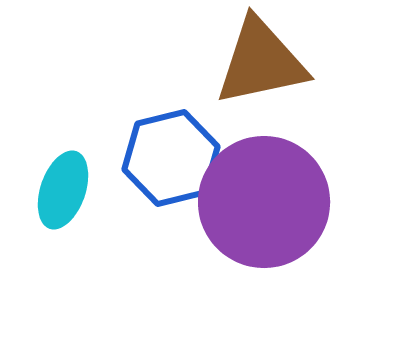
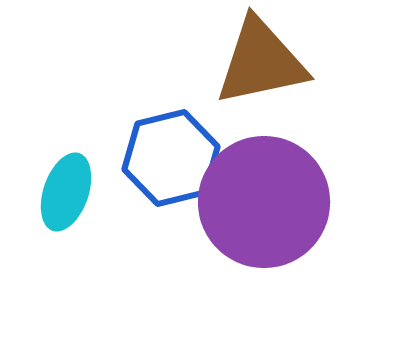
cyan ellipse: moved 3 px right, 2 px down
